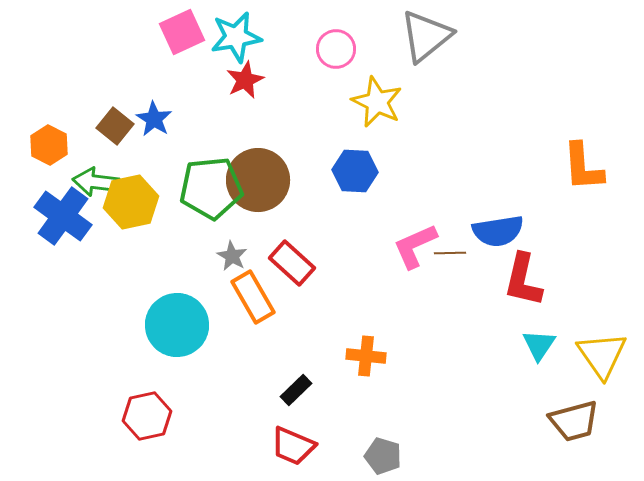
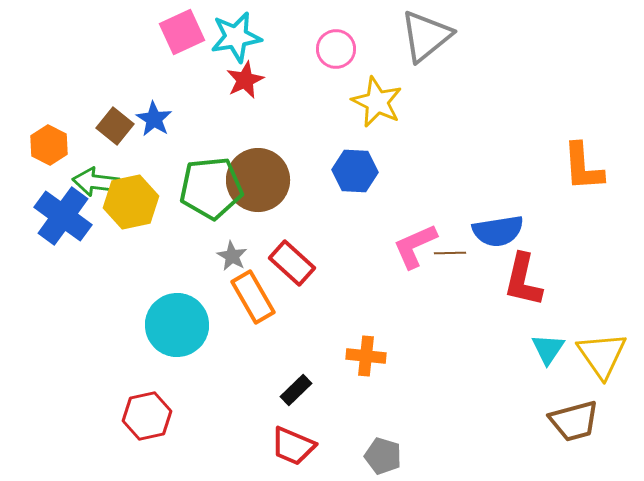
cyan triangle: moved 9 px right, 4 px down
